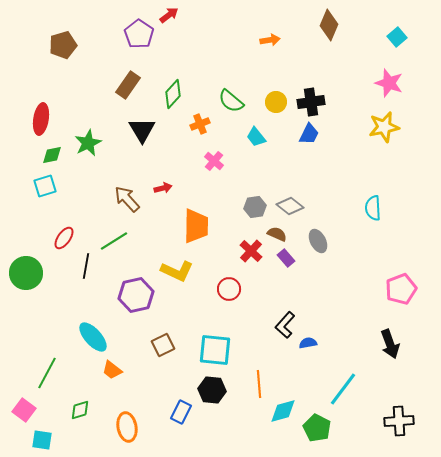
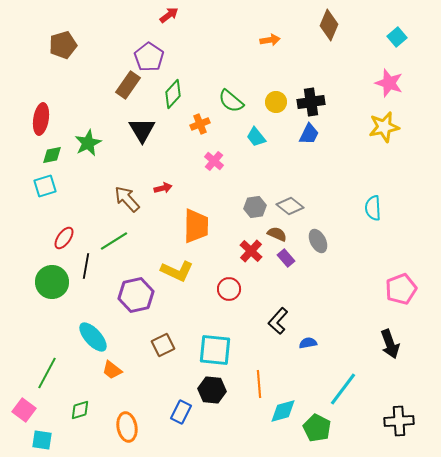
purple pentagon at (139, 34): moved 10 px right, 23 px down
green circle at (26, 273): moved 26 px right, 9 px down
black L-shape at (285, 325): moved 7 px left, 4 px up
